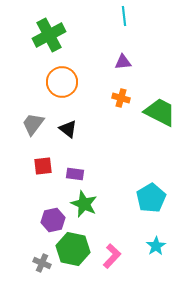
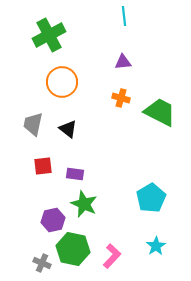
gray trapezoid: rotated 25 degrees counterclockwise
